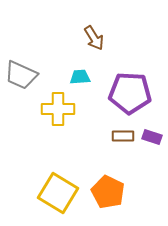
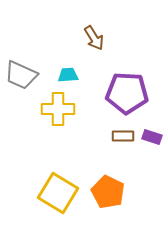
cyan trapezoid: moved 12 px left, 2 px up
purple pentagon: moved 3 px left
